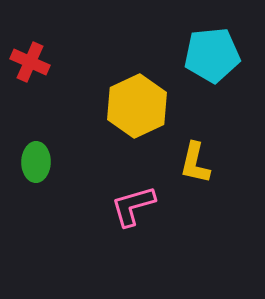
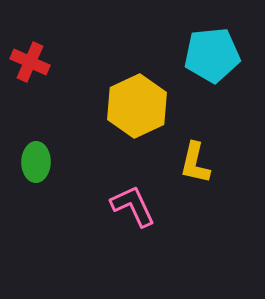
pink L-shape: rotated 81 degrees clockwise
